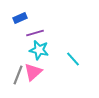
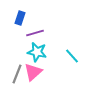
blue rectangle: rotated 48 degrees counterclockwise
cyan star: moved 2 px left, 2 px down
cyan line: moved 1 px left, 3 px up
gray line: moved 1 px left, 1 px up
